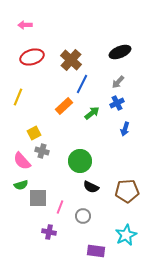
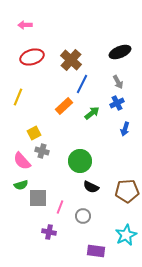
gray arrow: rotated 72 degrees counterclockwise
